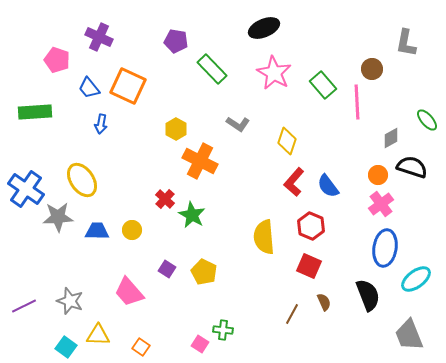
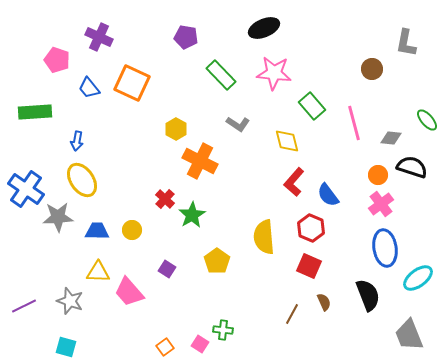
purple pentagon at (176, 41): moved 10 px right, 4 px up
green rectangle at (212, 69): moved 9 px right, 6 px down
pink star at (274, 73): rotated 24 degrees counterclockwise
green rectangle at (323, 85): moved 11 px left, 21 px down
orange square at (128, 86): moved 4 px right, 3 px up
pink line at (357, 102): moved 3 px left, 21 px down; rotated 12 degrees counterclockwise
blue arrow at (101, 124): moved 24 px left, 17 px down
gray diamond at (391, 138): rotated 35 degrees clockwise
yellow diamond at (287, 141): rotated 32 degrees counterclockwise
blue semicircle at (328, 186): moved 9 px down
green star at (192, 215): rotated 12 degrees clockwise
red hexagon at (311, 226): moved 2 px down
blue ellipse at (385, 248): rotated 18 degrees counterclockwise
yellow pentagon at (204, 272): moved 13 px right, 11 px up; rotated 10 degrees clockwise
cyan ellipse at (416, 279): moved 2 px right, 1 px up
yellow triangle at (98, 335): moved 63 px up
cyan square at (66, 347): rotated 20 degrees counterclockwise
orange square at (141, 347): moved 24 px right; rotated 18 degrees clockwise
